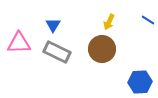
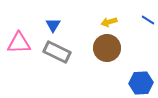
yellow arrow: rotated 49 degrees clockwise
brown circle: moved 5 px right, 1 px up
blue hexagon: moved 1 px right, 1 px down
